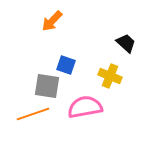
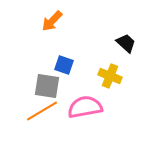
blue square: moved 2 px left
orange line: moved 9 px right, 3 px up; rotated 12 degrees counterclockwise
